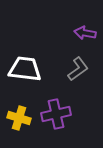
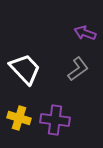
purple arrow: rotated 10 degrees clockwise
white trapezoid: rotated 40 degrees clockwise
purple cross: moved 1 px left, 6 px down; rotated 20 degrees clockwise
